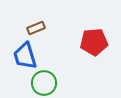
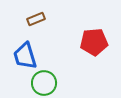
brown rectangle: moved 9 px up
